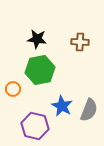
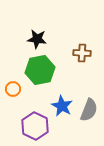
brown cross: moved 2 px right, 11 px down
purple hexagon: rotated 12 degrees clockwise
